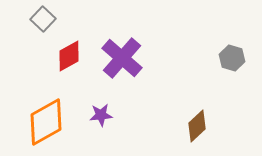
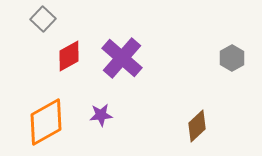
gray hexagon: rotated 15 degrees clockwise
